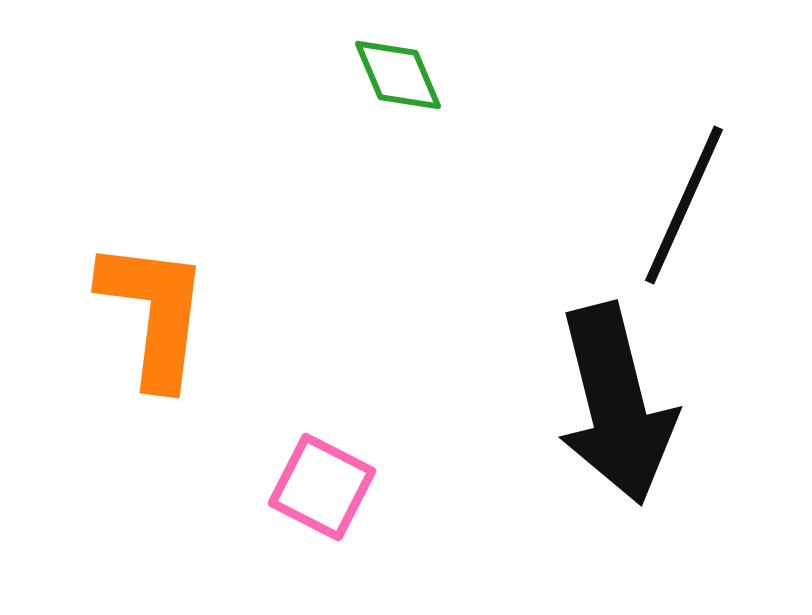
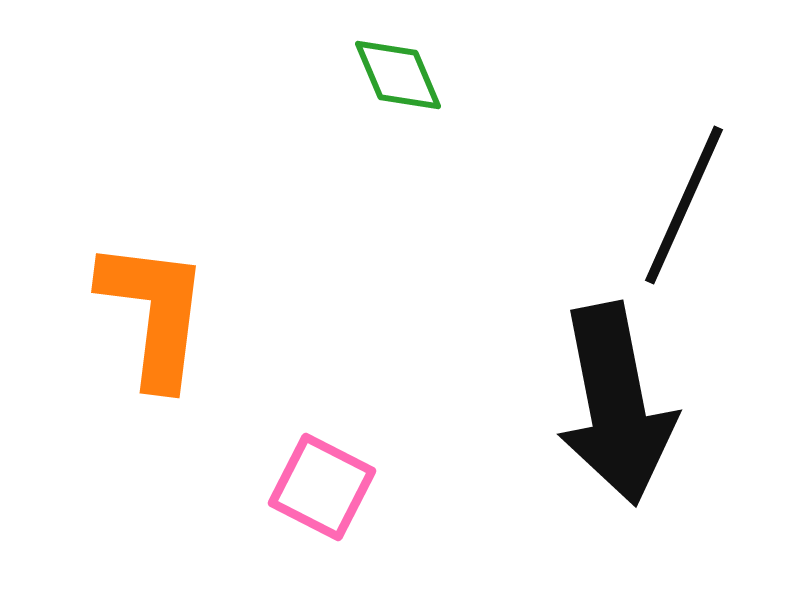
black arrow: rotated 3 degrees clockwise
